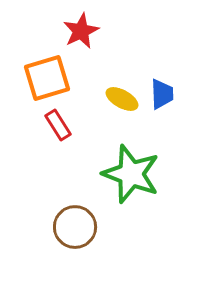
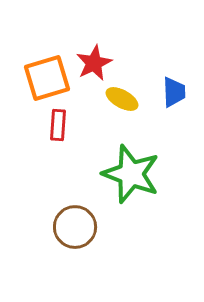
red star: moved 13 px right, 32 px down
blue trapezoid: moved 12 px right, 2 px up
red rectangle: rotated 36 degrees clockwise
